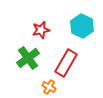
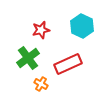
red rectangle: moved 2 px right, 1 px down; rotated 36 degrees clockwise
orange cross: moved 8 px left, 3 px up
